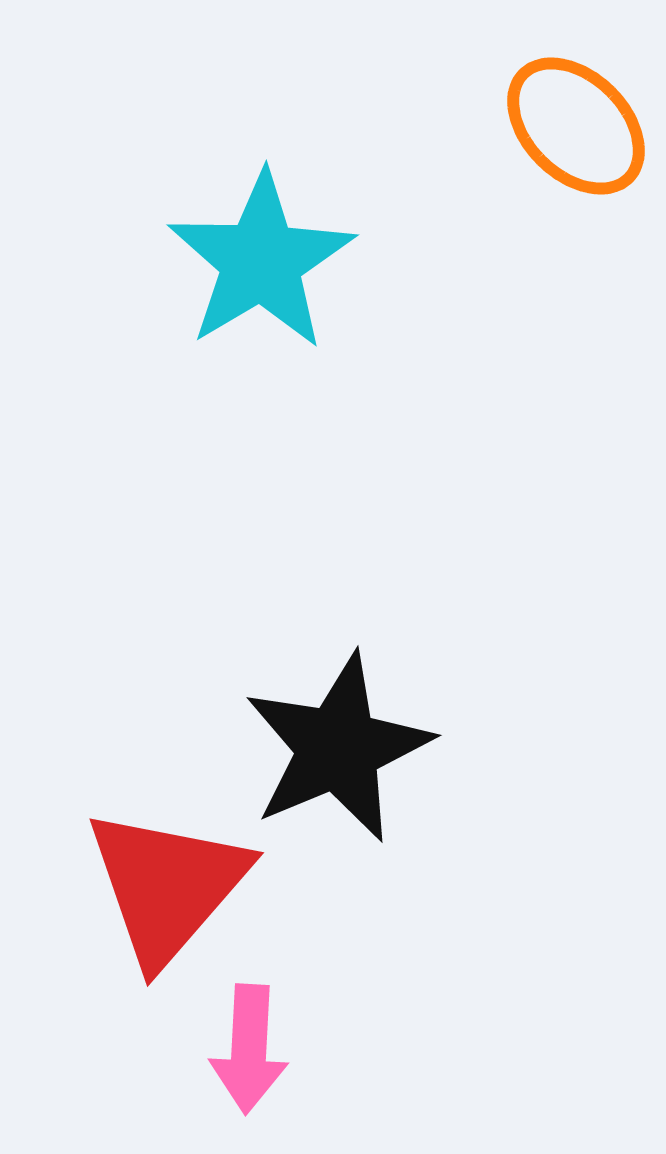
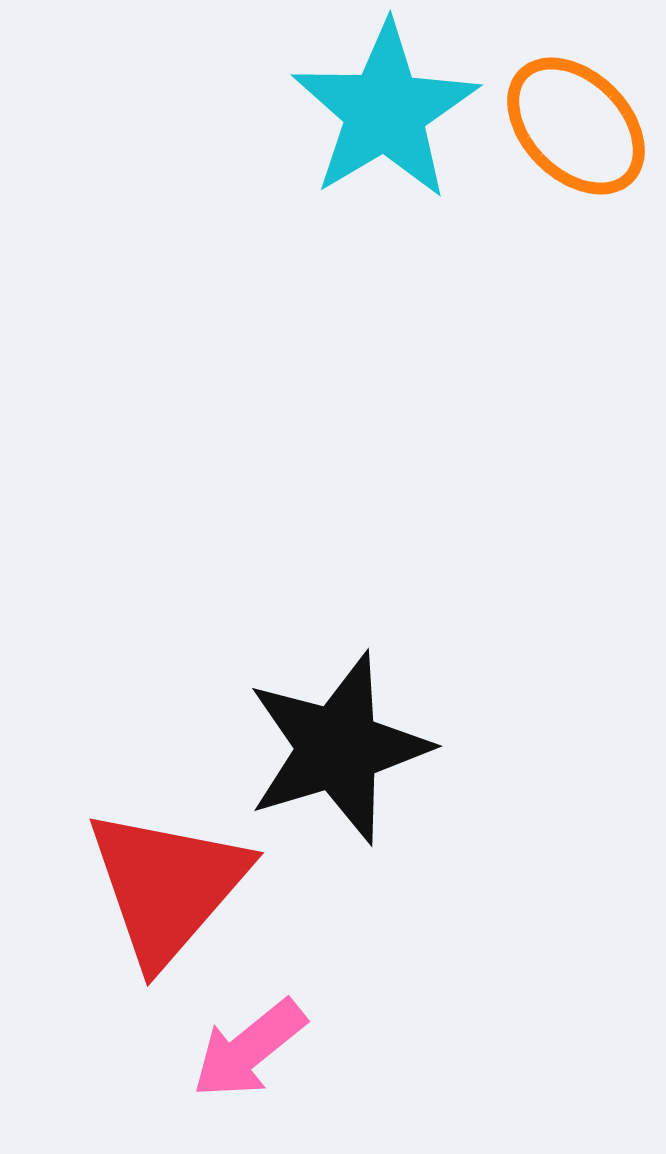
cyan star: moved 124 px right, 150 px up
black star: rotated 6 degrees clockwise
pink arrow: rotated 48 degrees clockwise
